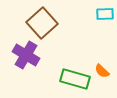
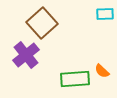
purple cross: rotated 20 degrees clockwise
green rectangle: rotated 20 degrees counterclockwise
